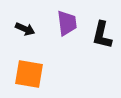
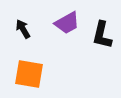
purple trapezoid: rotated 68 degrees clockwise
black arrow: moved 2 px left; rotated 144 degrees counterclockwise
